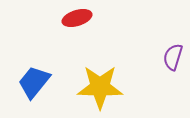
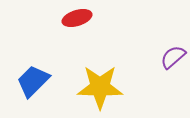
purple semicircle: rotated 32 degrees clockwise
blue trapezoid: moved 1 px left, 1 px up; rotated 6 degrees clockwise
